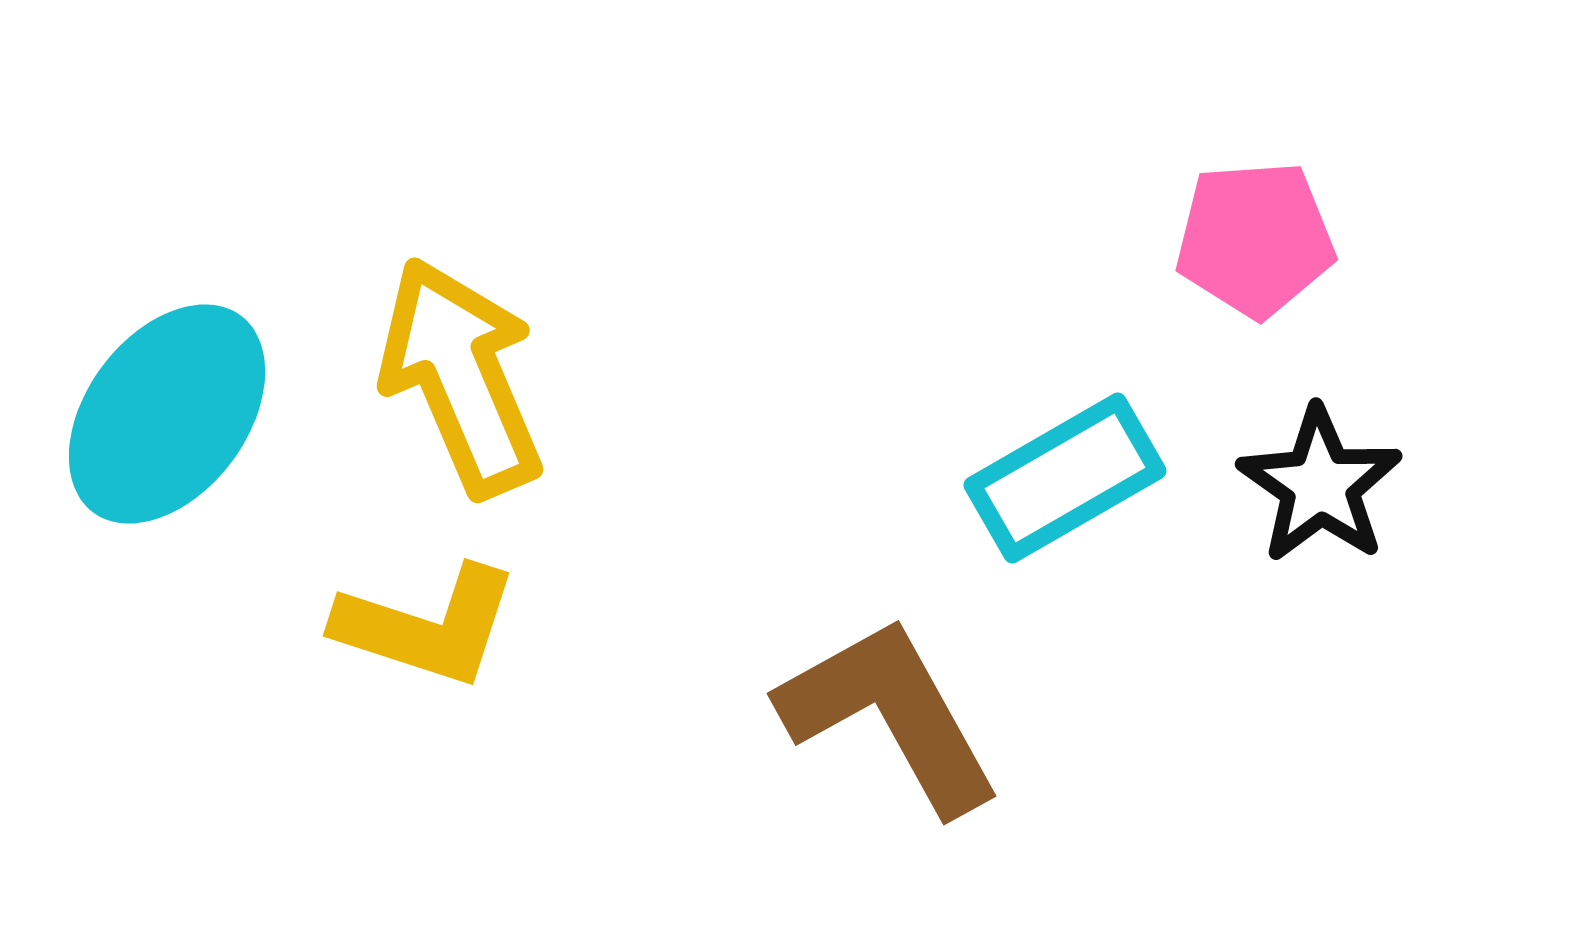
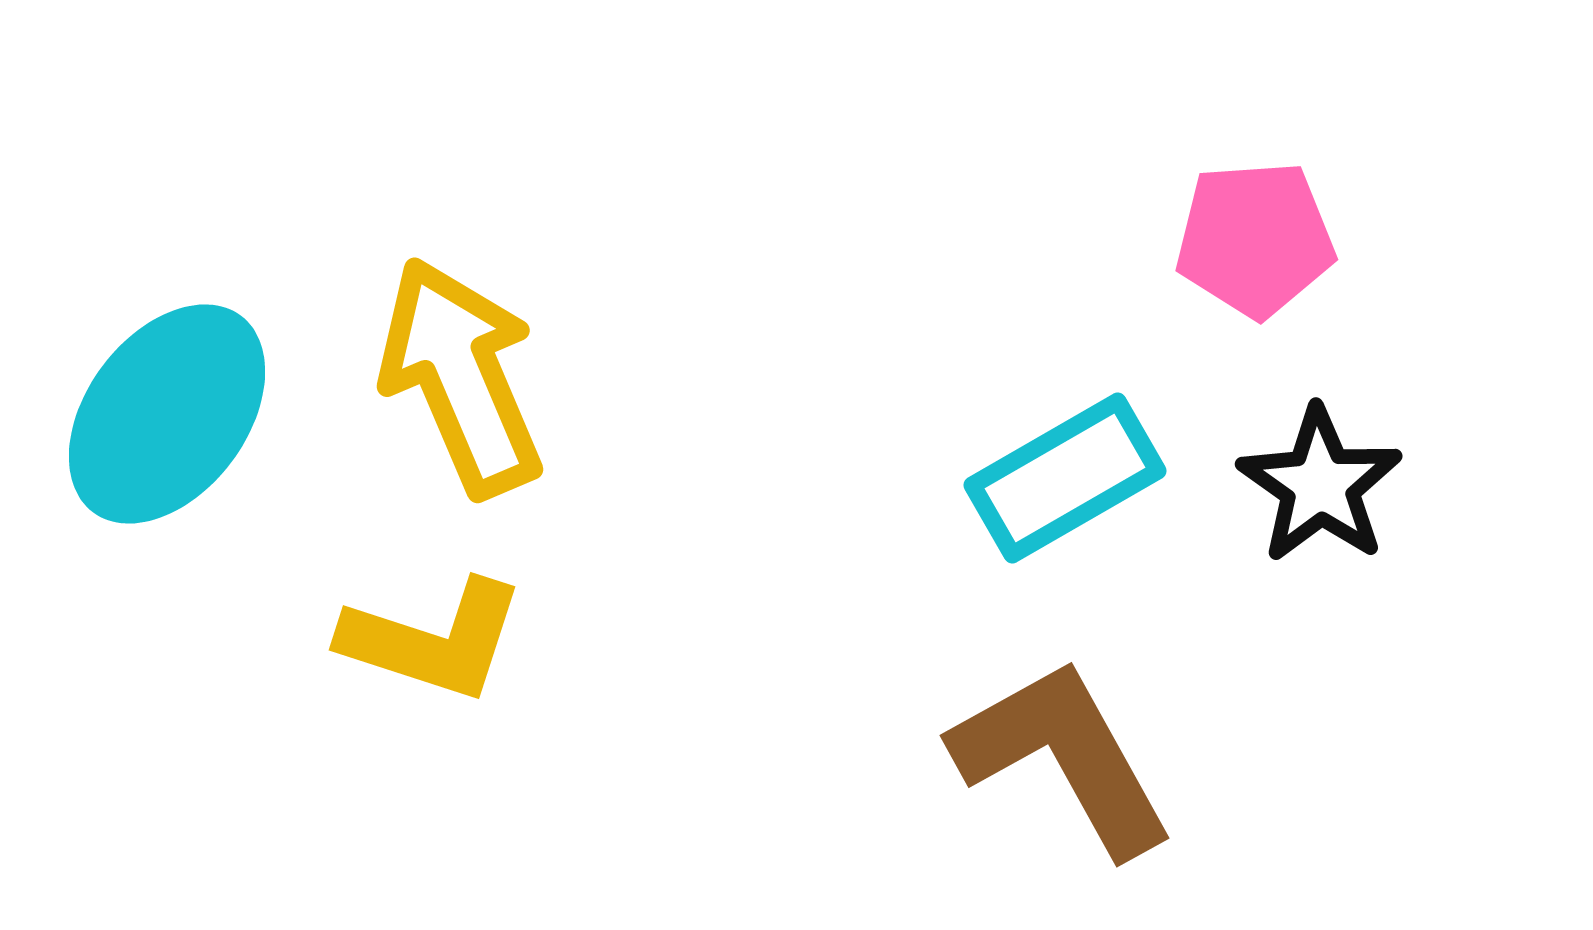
yellow L-shape: moved 6 px right, 14 px down
brown L-shape: moved 173 px right, 42 px down
